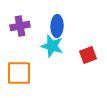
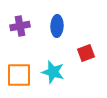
cyan star: moved 1 px right, 26 px down
red square: moved 2 px left, 2 px up
orange square: moved 2 px down
